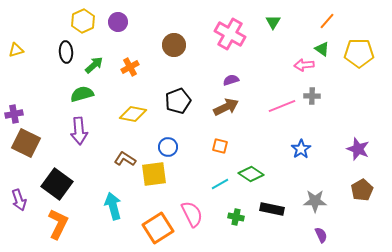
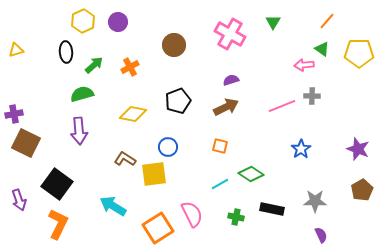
cyan arrow at (113, 206): rotated 44 degrees counterclockwise
